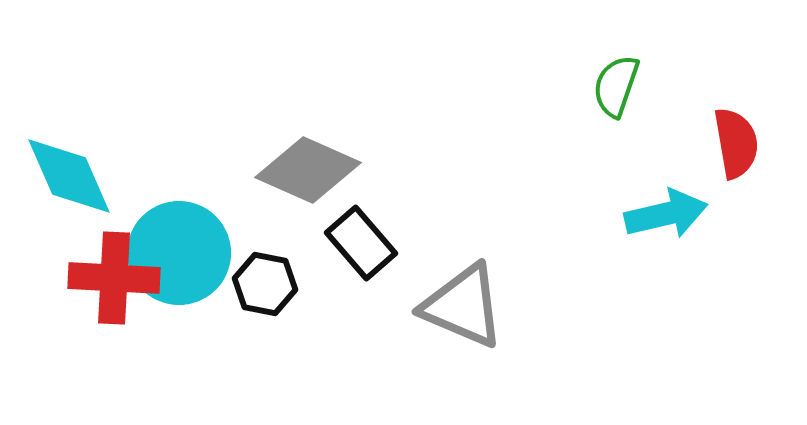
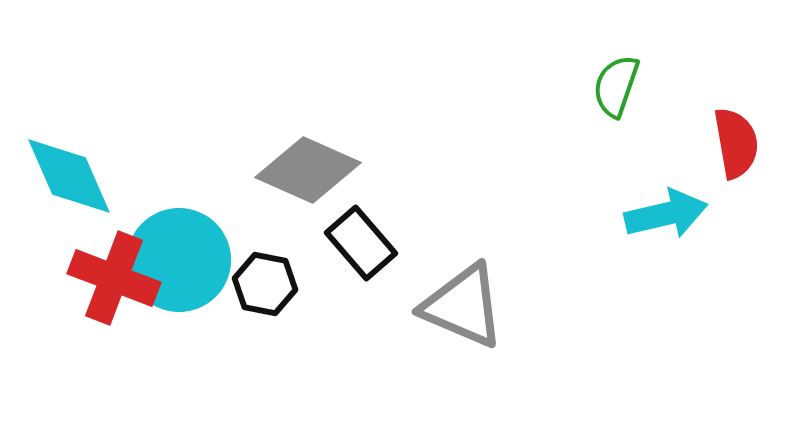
cyan circle: moved 7 px down
red cross: rotated 18 degrees clockwise
